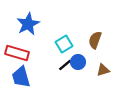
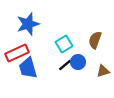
blue star: rotated 10 degrees clockwise
red rectangle: rotated 40 degrees counterclockwise
brown triangle: moved 1 px down
blue trapezoid: moved 7 px right, 9 px up
